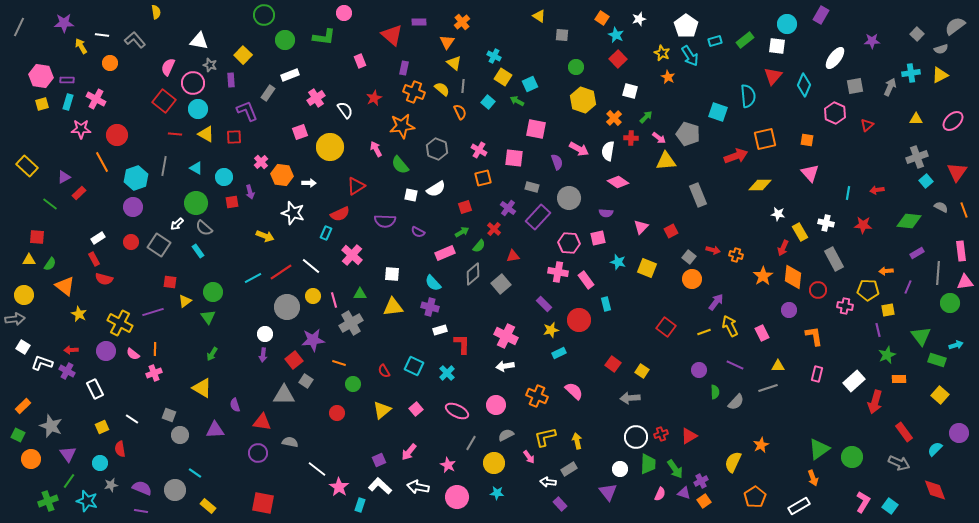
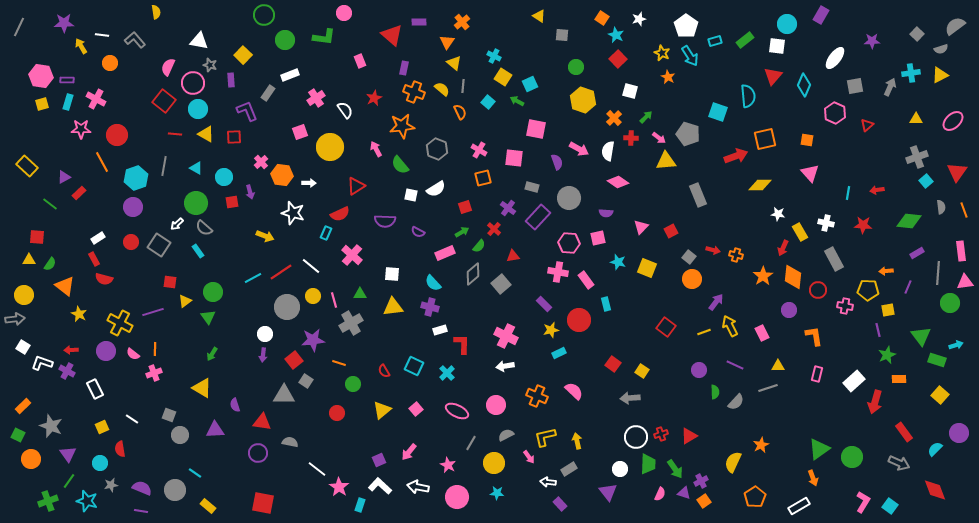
gray semicircle at (941, 207): rotated 56 degrees clockwise
